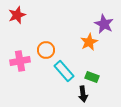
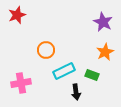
purple star: moved 1 px left, 2 px up
orange star: moved 16 px right, 10 px down
pink cross: moved 1 px right, 22 px down
cyan rectangle: rotated 75 degrees counterclockwise
green rectangle: moved 2 px up
black arrow: moved 7 px left, 2 px up
